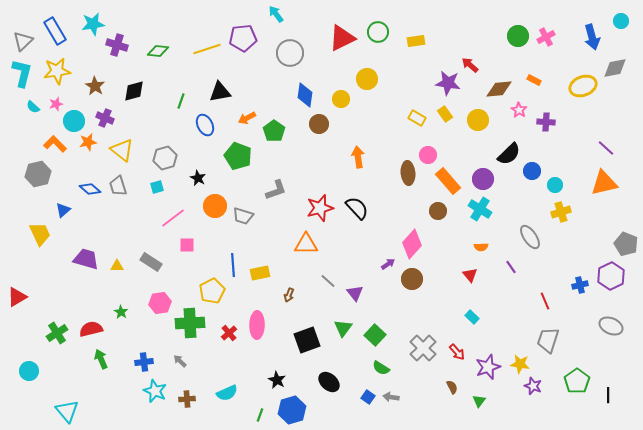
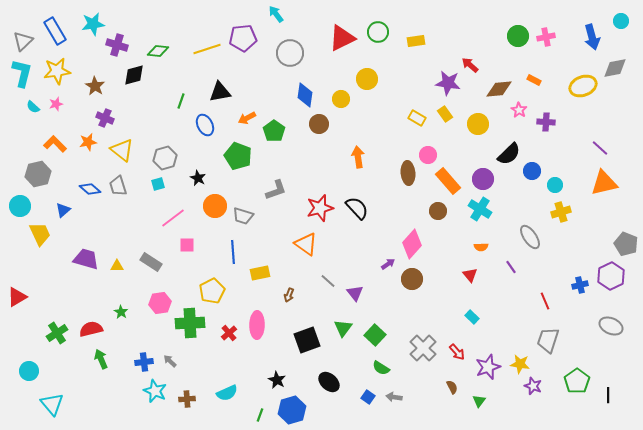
pink cross at (546, 37): rotated 18 degrees clockwise
black diamond at (134, 91): moved 16 px up
yellow circle at (478, 120): moved 4 px down
cyan circle at (74, 121): moved 54 px left, 85 px down
purple line at (606, 148): moved 6 px left
cyan square at (157, 187): moved 1 px right, 3 px up
orange triangle at (306, 244): rotated 35 degrees clockwise
blue line at (233, 265): moved 13 px up
gray arrow at (180, 361): moved 10 px left
gray arrow at (391, 397): moved 3 px right
cyan triangle at (67, 411): moved 15 px left, 7 px up
